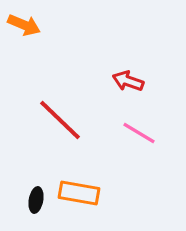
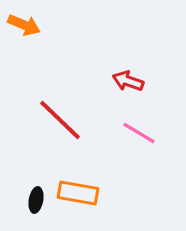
orange rectangle: moved 1 px left
